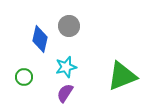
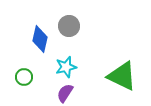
green triangle: rotated 48 degrees clockwise
